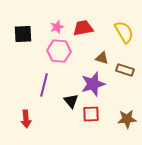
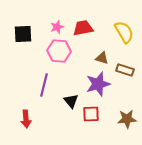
purple star: moved 5 px right
